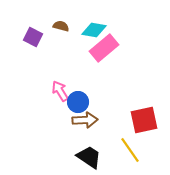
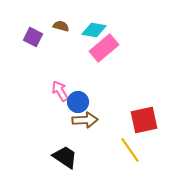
black trapezoid: moved 24 px left
